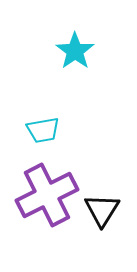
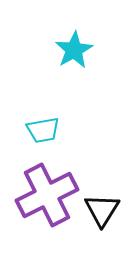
cyan star: moved 1 px left, 1 px up; rotated 6 degrees clockwise
